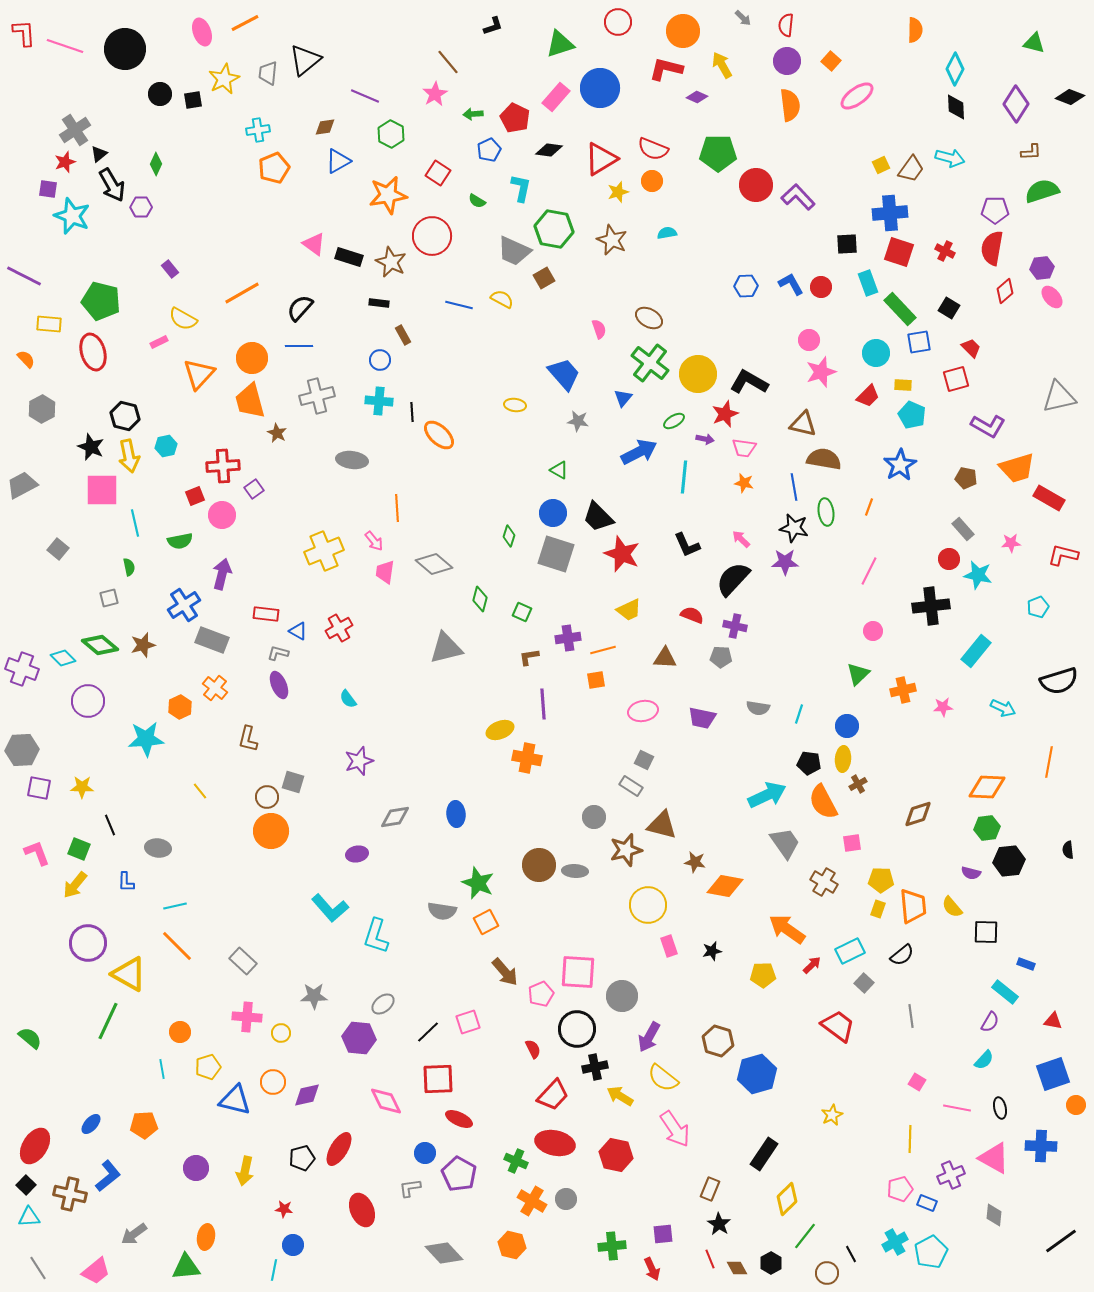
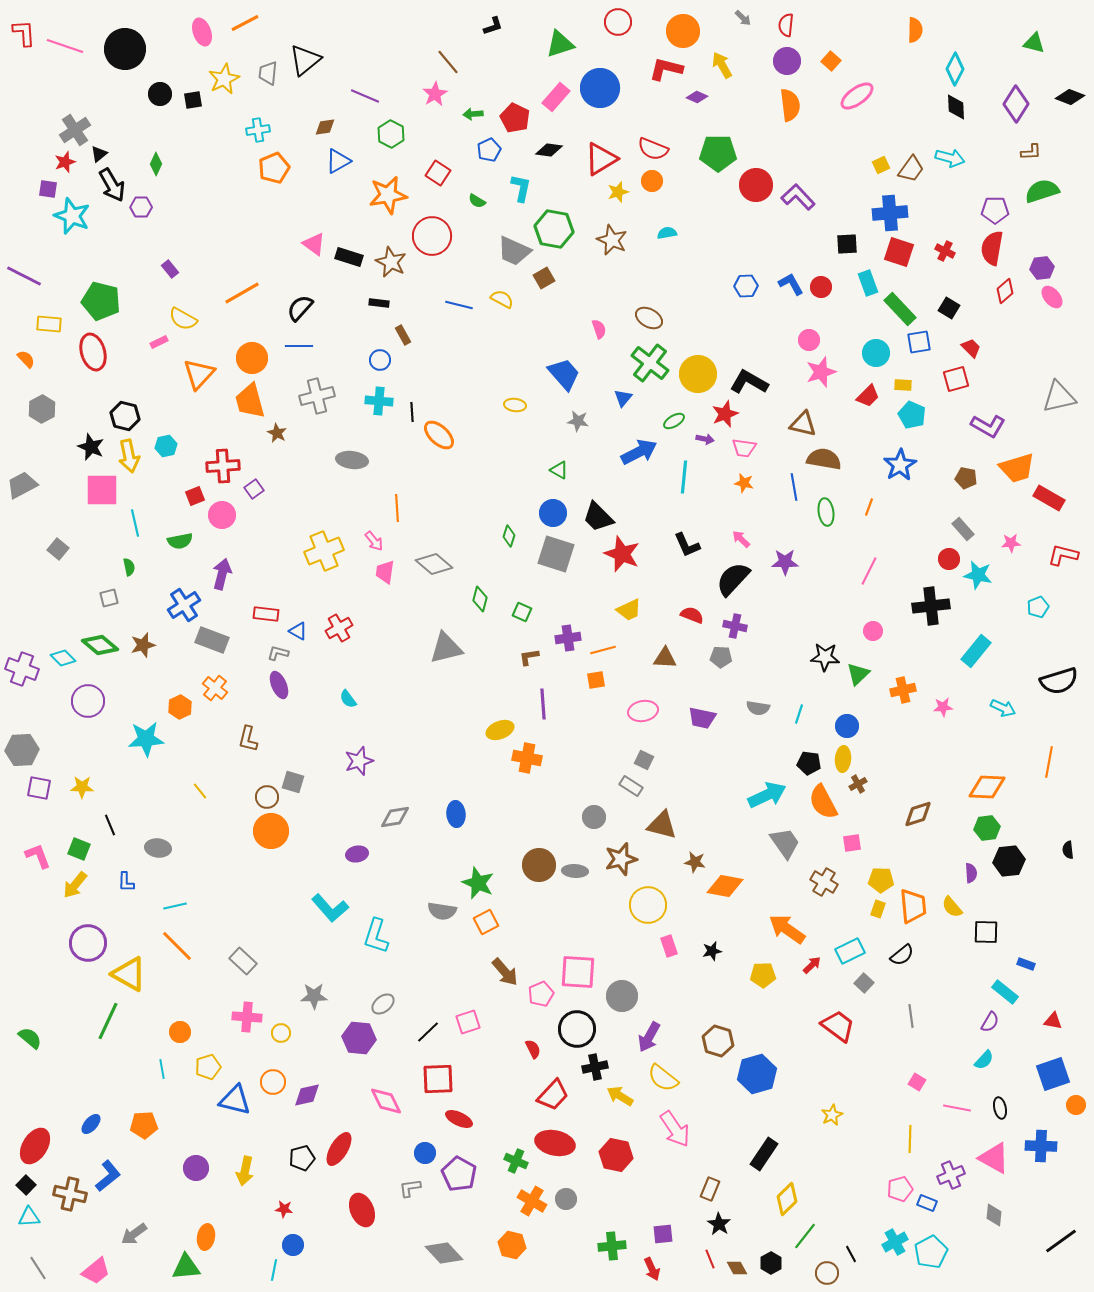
black star at (794, 528): moved 31 px right, 129 px down; rotated 8 degrees counterclockwise
brown star at (626, 850): moved 5 px left, 9 px down
pink L-shape at (37, 853): moved 1 px right, 3 px down
purple semicircle at (971, 873): rotated 108 degrees counterclockwise
